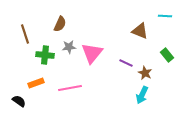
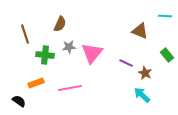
cyan arrow: rotated 108 degrees clockwise
